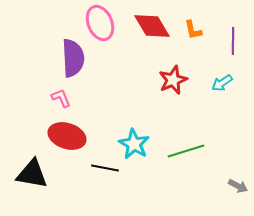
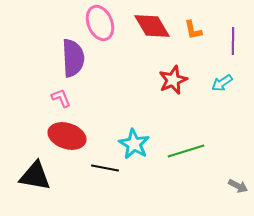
black triangle: moved 3 px right, 2 px down
